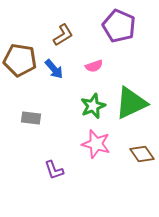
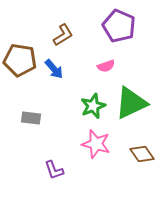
pink semicircle: moved 12 px right
